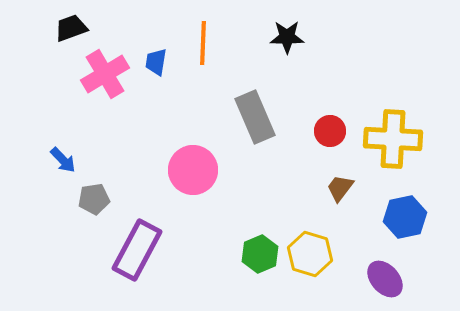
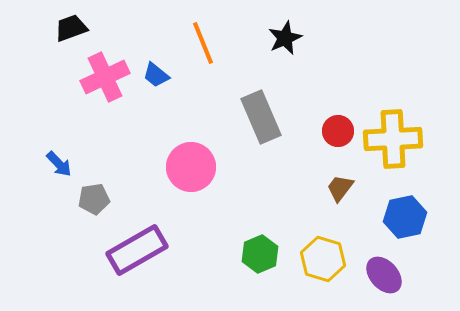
black star: moved 2 px left, 1 px down; rotated 24 degrees counterclockwise
orange line: rotated 24 degrees counterclockwise
blue trapezoid: moved 13 px down; rotated 60 degrees counterclockwise
pink cross: moved 3 px down; rotated 6 degrees clockwise
gray rectangle: moved 6 px right
red circle: moved 8 px right
yellow cross: rotated 6 degrees counterclockwise
blue arrow: moved 4 px left, 4 px down
pink circle: moved 2 px left, 3 px up
purple rectangle: rotated 32 degrees clockwise
yellow hexagon: moved 13 px right, 5 px down
purple ellipse: moved 1 px left, 4 px up
